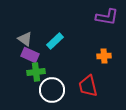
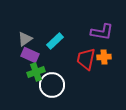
purple L-shape: moved 5 px left, 15 px down
gray triangle: rotated 49 degrees clockwise
orange cross: moved 1 px down
green cross: rotated 12 degrees counterclockwise
red trapezoid: moved 2 px left, 27 px up; rotated 25 degrees clockwise
white circle: moved 5 px up
